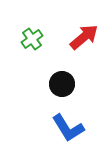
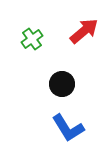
red arrow: moved 6 px up
